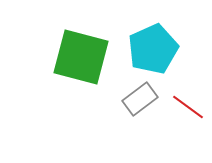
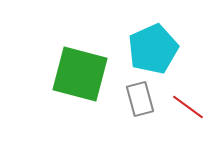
green square: moved 1 px left, 17 px down
gray rectangle: rotated 68 degrees counterclockwise
